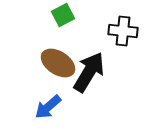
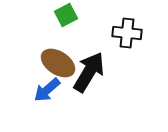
green square: moved 3 px right
black cross: moved 4 px right, 2 px down
blue arrow: moved 1 px left, 17 px up
